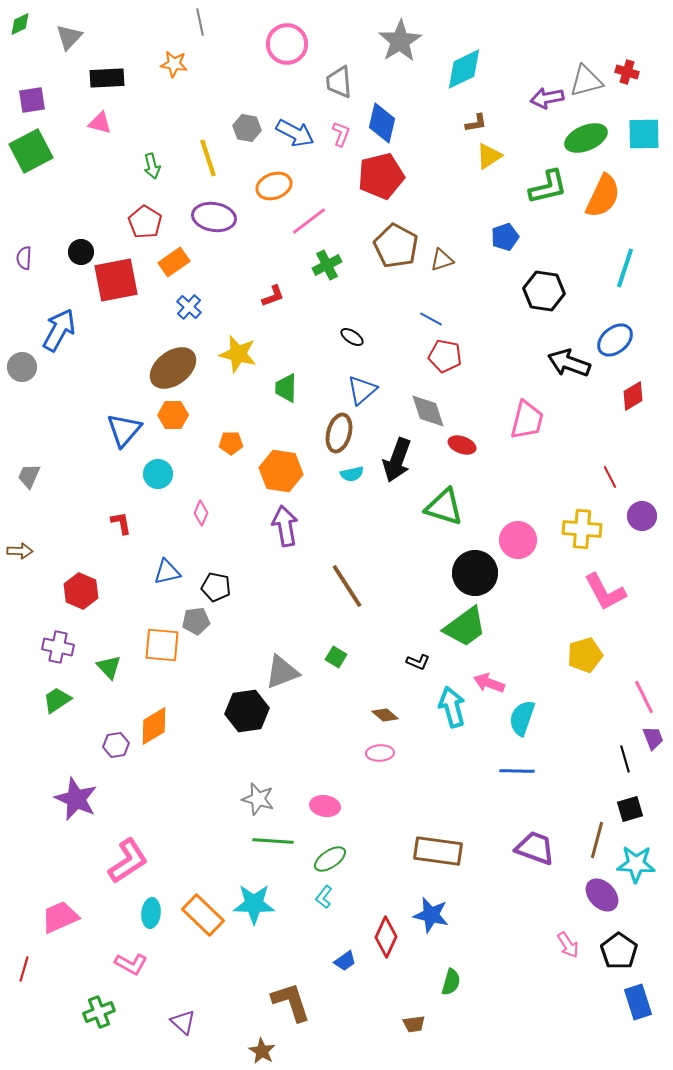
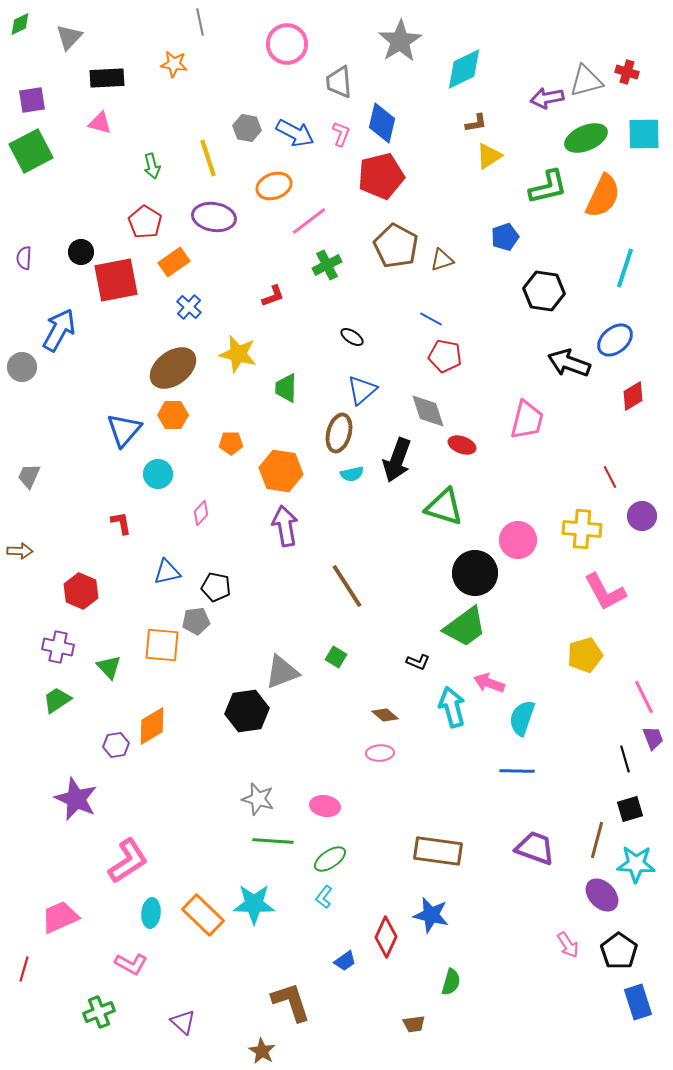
pink diamond at (201, 513): rotated 20 degrees clockwise
orange diamond at (154, 726): moved 2 px left
